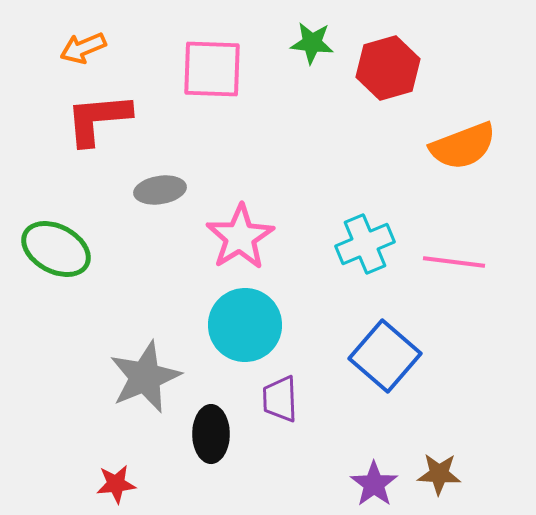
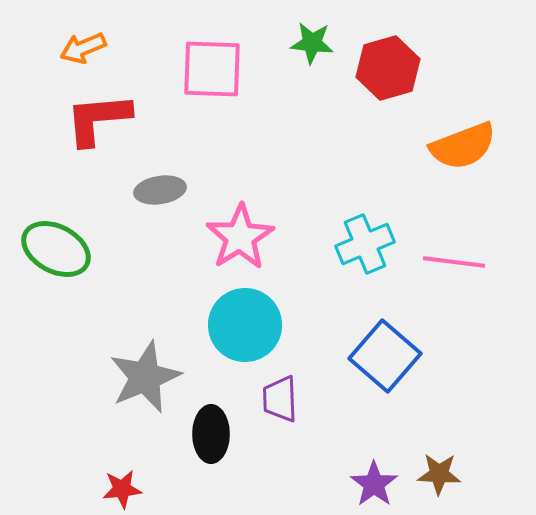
red star: moved 6 px right, 5 px down
